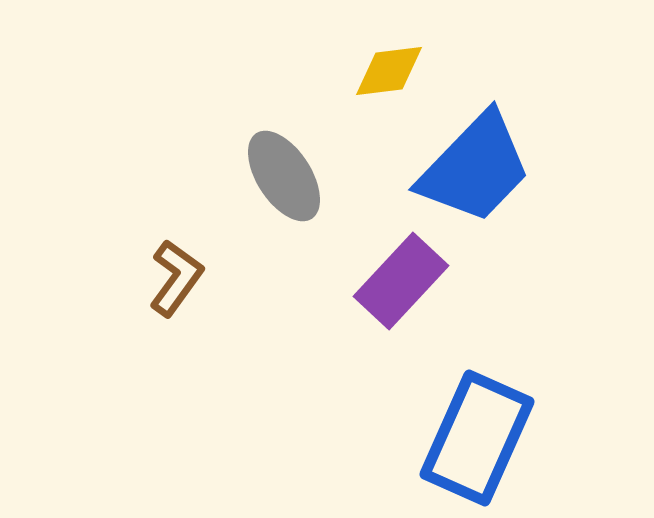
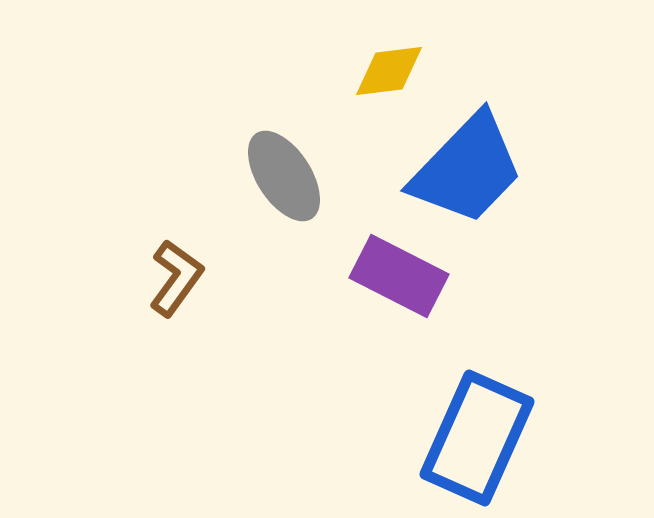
blue trapezoid: moved 8 px left, 1 px down
purple rectangle: moved 2 px left, 5 px up; rotated 74 degrees clockwise
